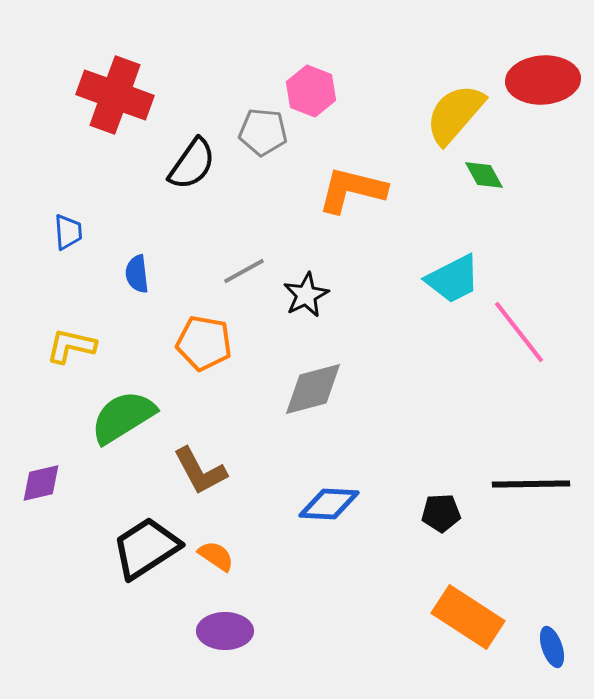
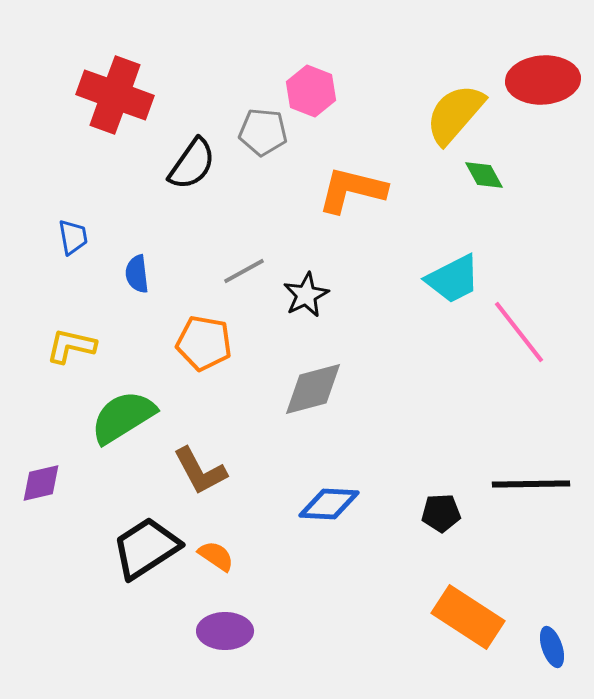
blue trapezoid: moved 5 px right, 5 px down; rotated 6 degrees counterclockwise
